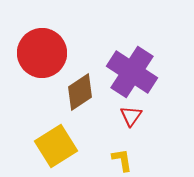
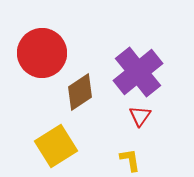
purple cross: moved 6 px right; rotated 18 degrees clockwise
red triangle: moved 9 px right
yellow L-shape: moved 8 px right
